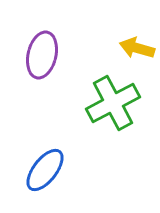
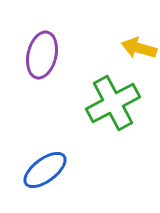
yellow arrow: moved 2 px right
blue ellipse: rotated 15 degrees clockwise
